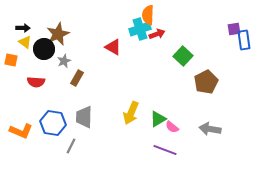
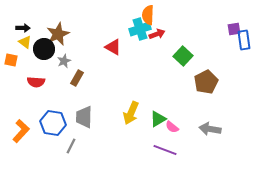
orange L-shape: rotated 70 degrees counterclockwise
